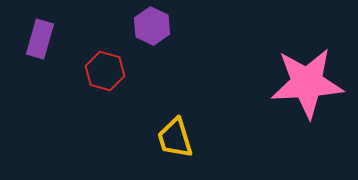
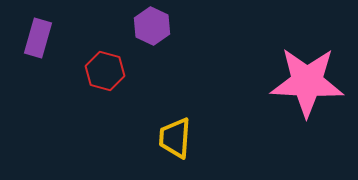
purple rectangle: moved 2 px left, 1 px up
pink star: moved 1 px up; rotated 6 degrees clockwise
yellow trapezoid: rotated 21 degrees clockwise
